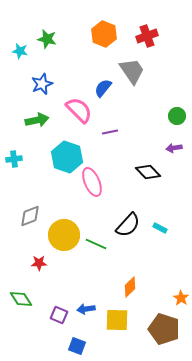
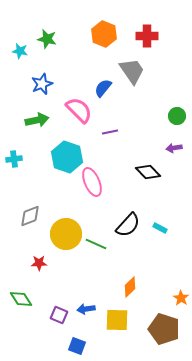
red cross: rotated 20 degrees clockwise
yellow circle: moved 2 px right, 1 px up
